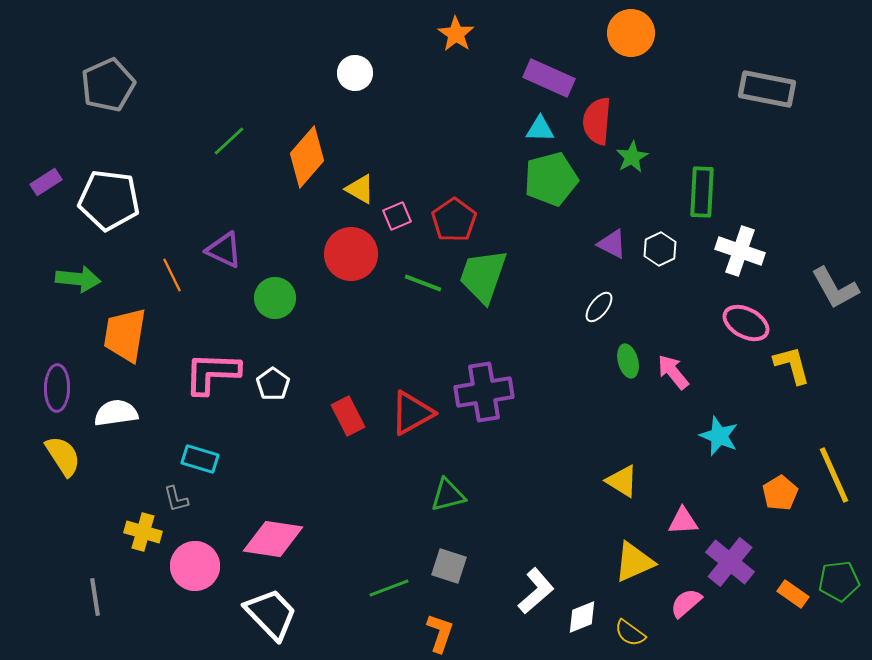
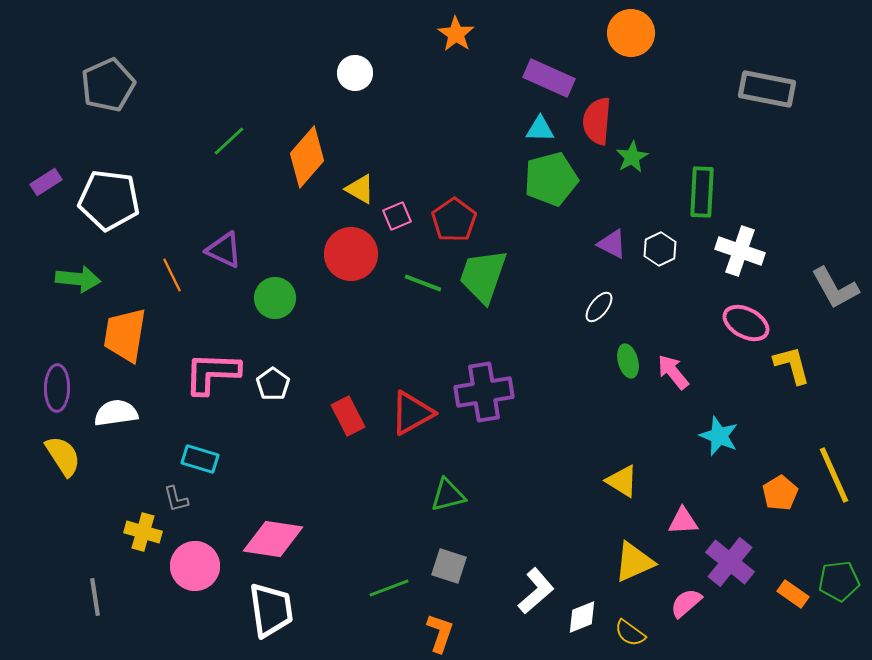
white trapezoid at (271, 614): moved 4 px up; rotated 36 degrees clockwise
